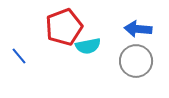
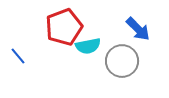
blue arrow: rotated 140 degrees counterclockwise
blue line: moved 1 px left
gray circle: moved 14 px left
